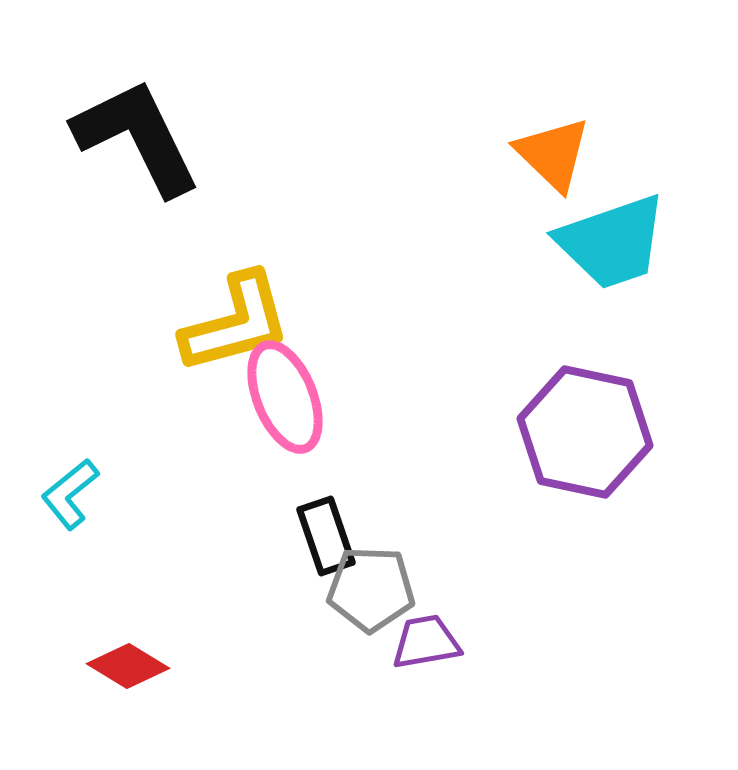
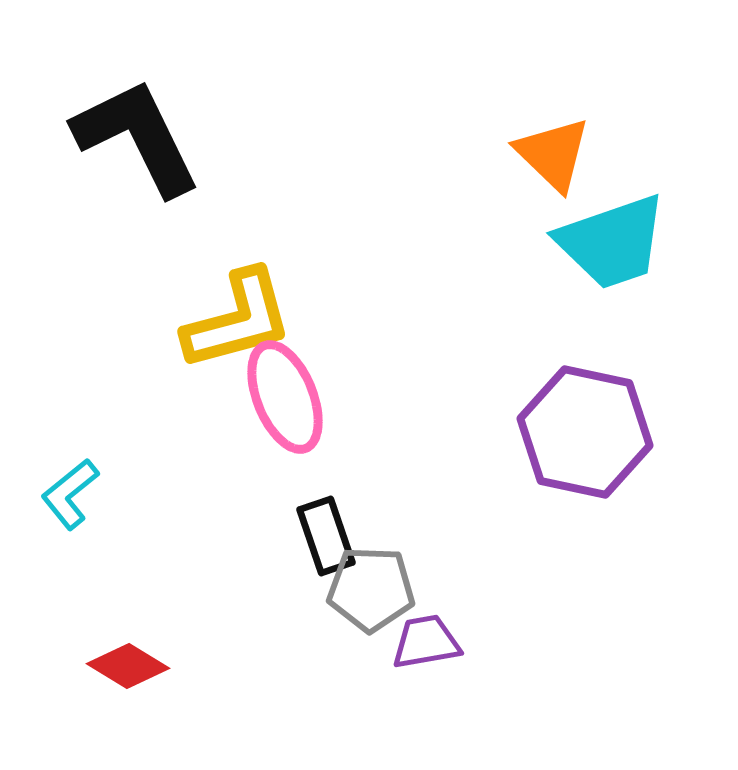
yellow L-shape: moved 2 px right, 3 px up
